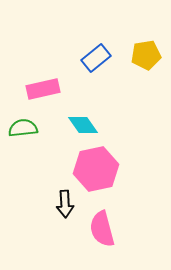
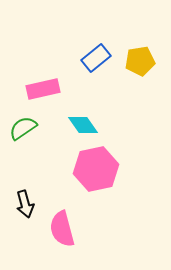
yellow pentagon: moved 6 px left, 6 px down
green semicircle: rotated 28 degrees counterclockwise
black arrow: moved 40 px left; rotated 12 degrees counterclockwise
pink semicircle: moved 40 px left
